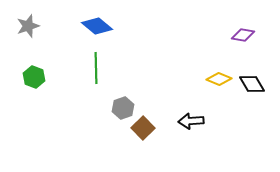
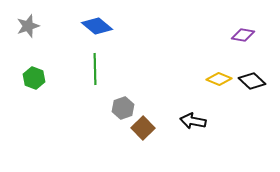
green line: moved 1 px left, 1 px down
green hexagon: moved 1 px down
black diamond: moved 3 px up; rotated 16 degrees counterclockwise
black arrow: moved 2 px right; rotated 15 degrees clockwise
